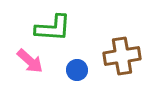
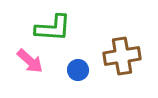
blue circle: moved 1 px right
